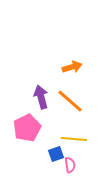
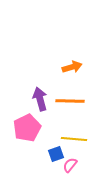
purple arrow: moved 1 px left, 2 px down
orange line: rotated 40 degrees counterclockwise
pink semicircle: rotated 133 degrees counterclockwise
